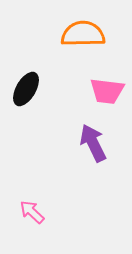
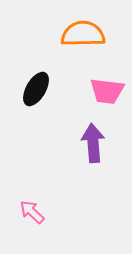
black ellipse: moved 10 px right
purple arrow: rotated 21 degrees clockwise
